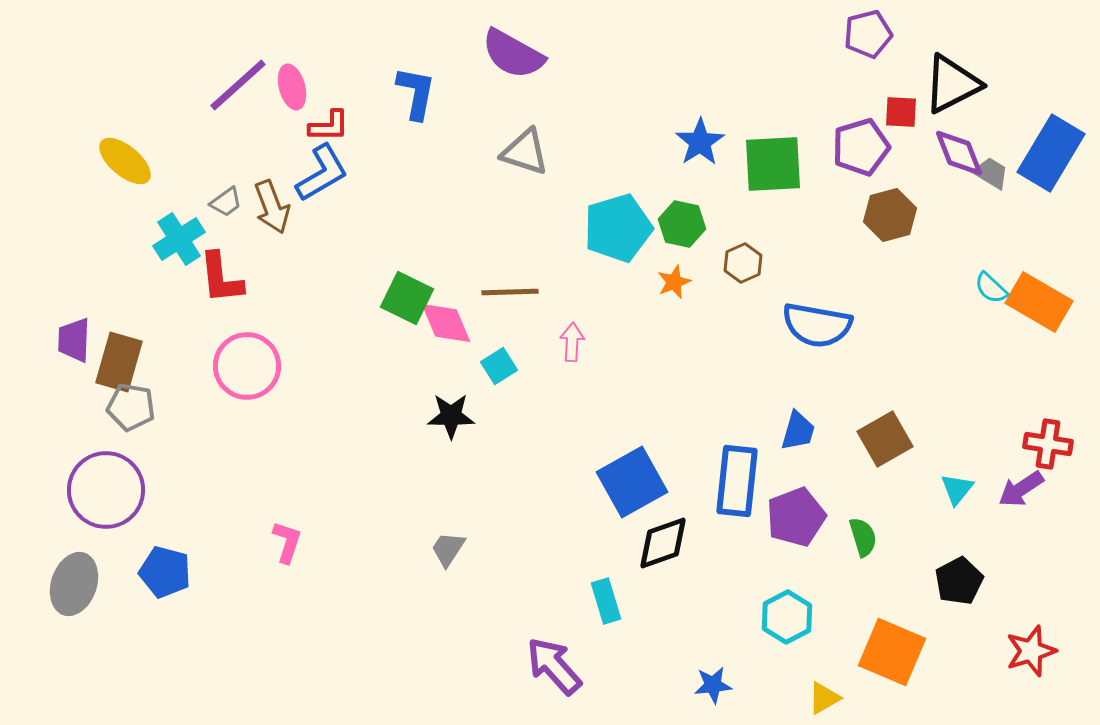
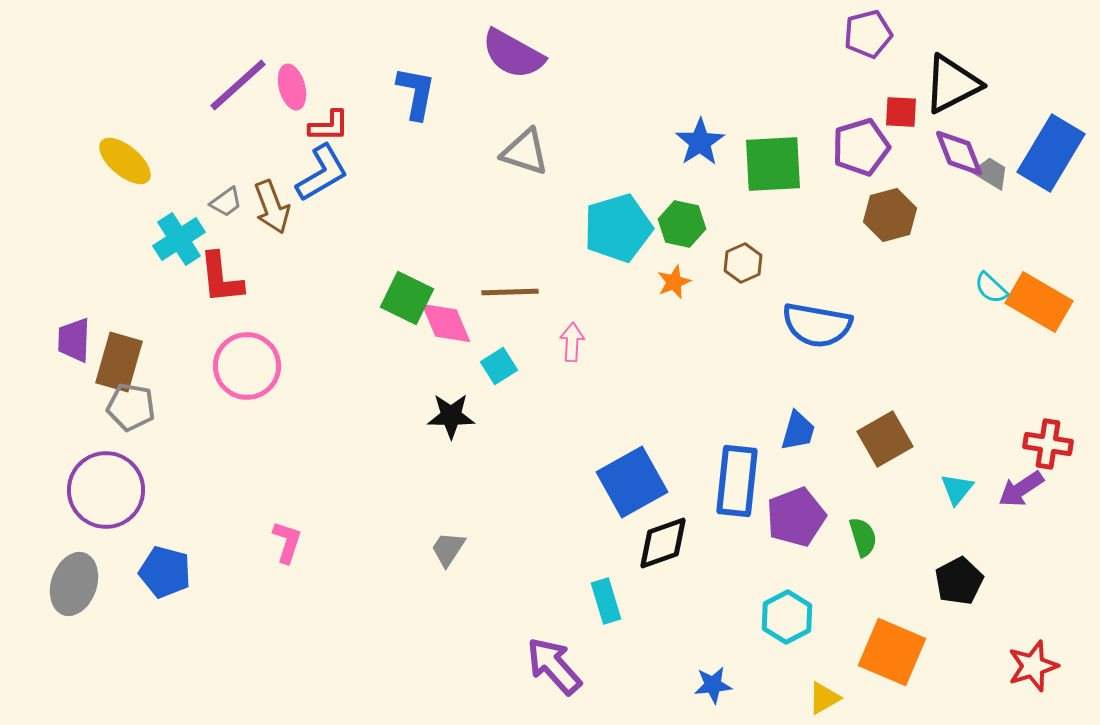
red star at (1031, 651): moved 2 px right, 15 px down
